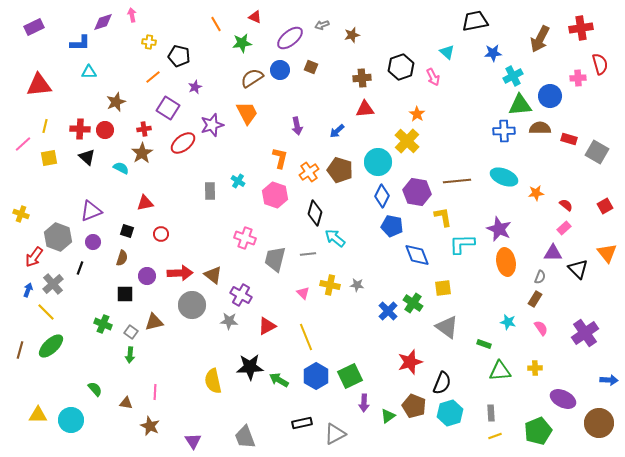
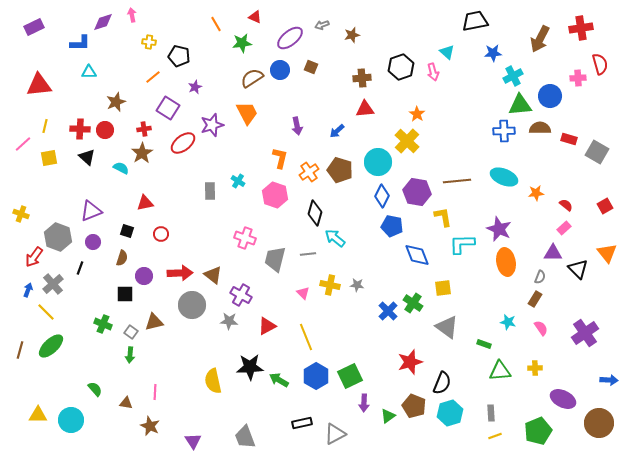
pink arrow at (433, 77): moved 5 px up; rotated 12 degrees clockwise
purple circle at (147, 276): moved 3 px left
